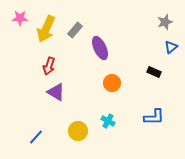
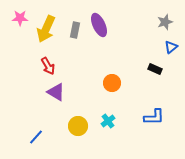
gray rectangle: rotated 28 degrees counterclockwise
purple ellipse: moved 1 px left, 23 px up
red arrow: moved 1 px left; rotated 48 degrees counterclockwise
black rectangle: moved 1 px right, 3 px up
cyan cross: rotated 24 degrees clockwise
yellow circle: moved 5 px up
